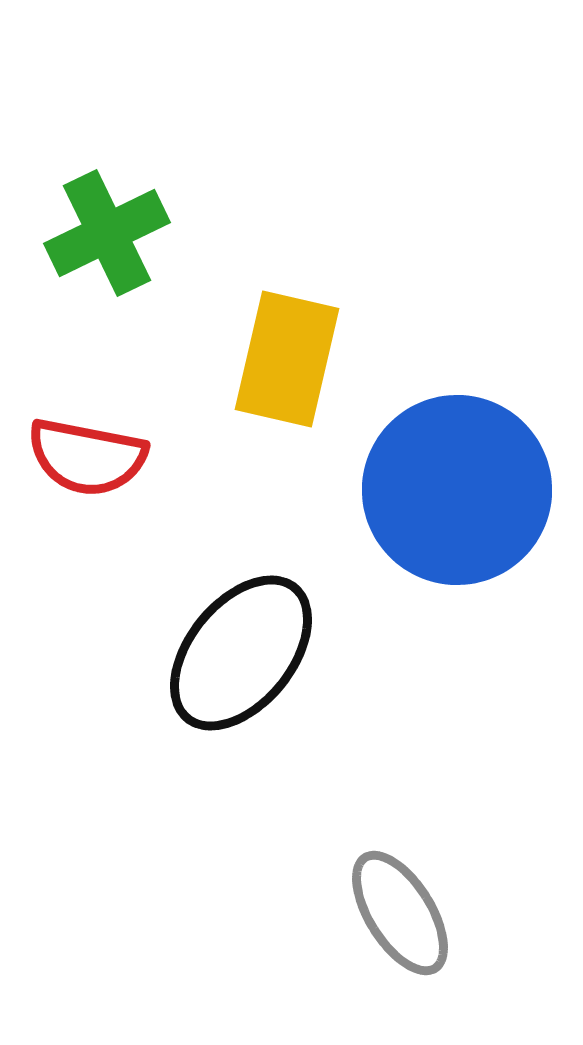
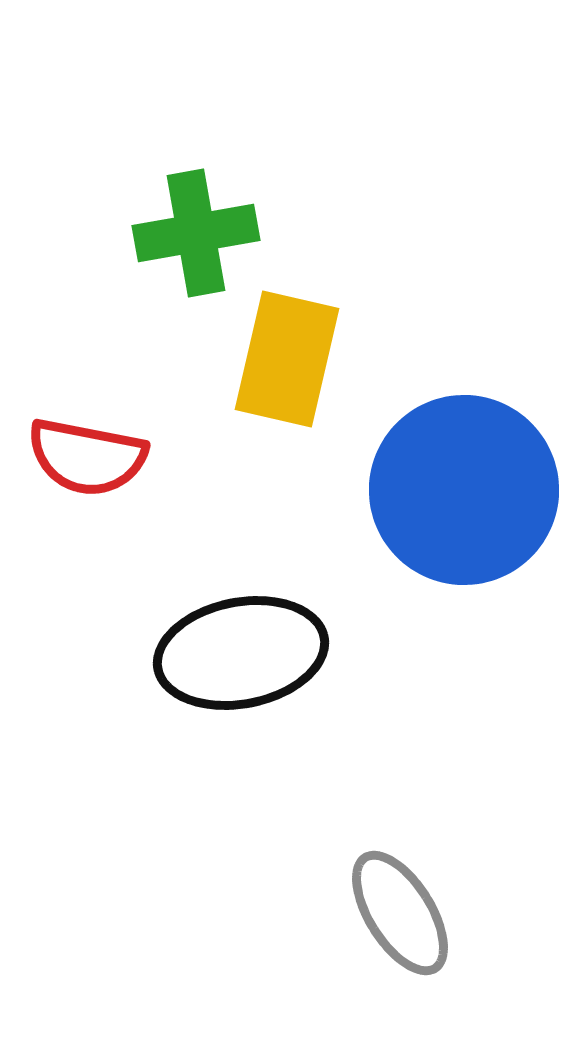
green cross: moved 89 px right; rotated 16 degrees clockwise
blue circle: moved 7 px right
black ellipse: rotated 40 degrees clockwise
